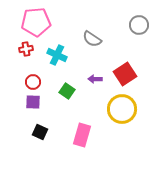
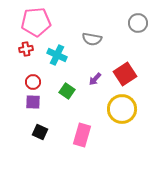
gray circle: moved 1 px left, 2 px up
gray semicircle: rotated 24 degrees counterclockwise
purple arrow: rotated 48 degrees counterclockwise
